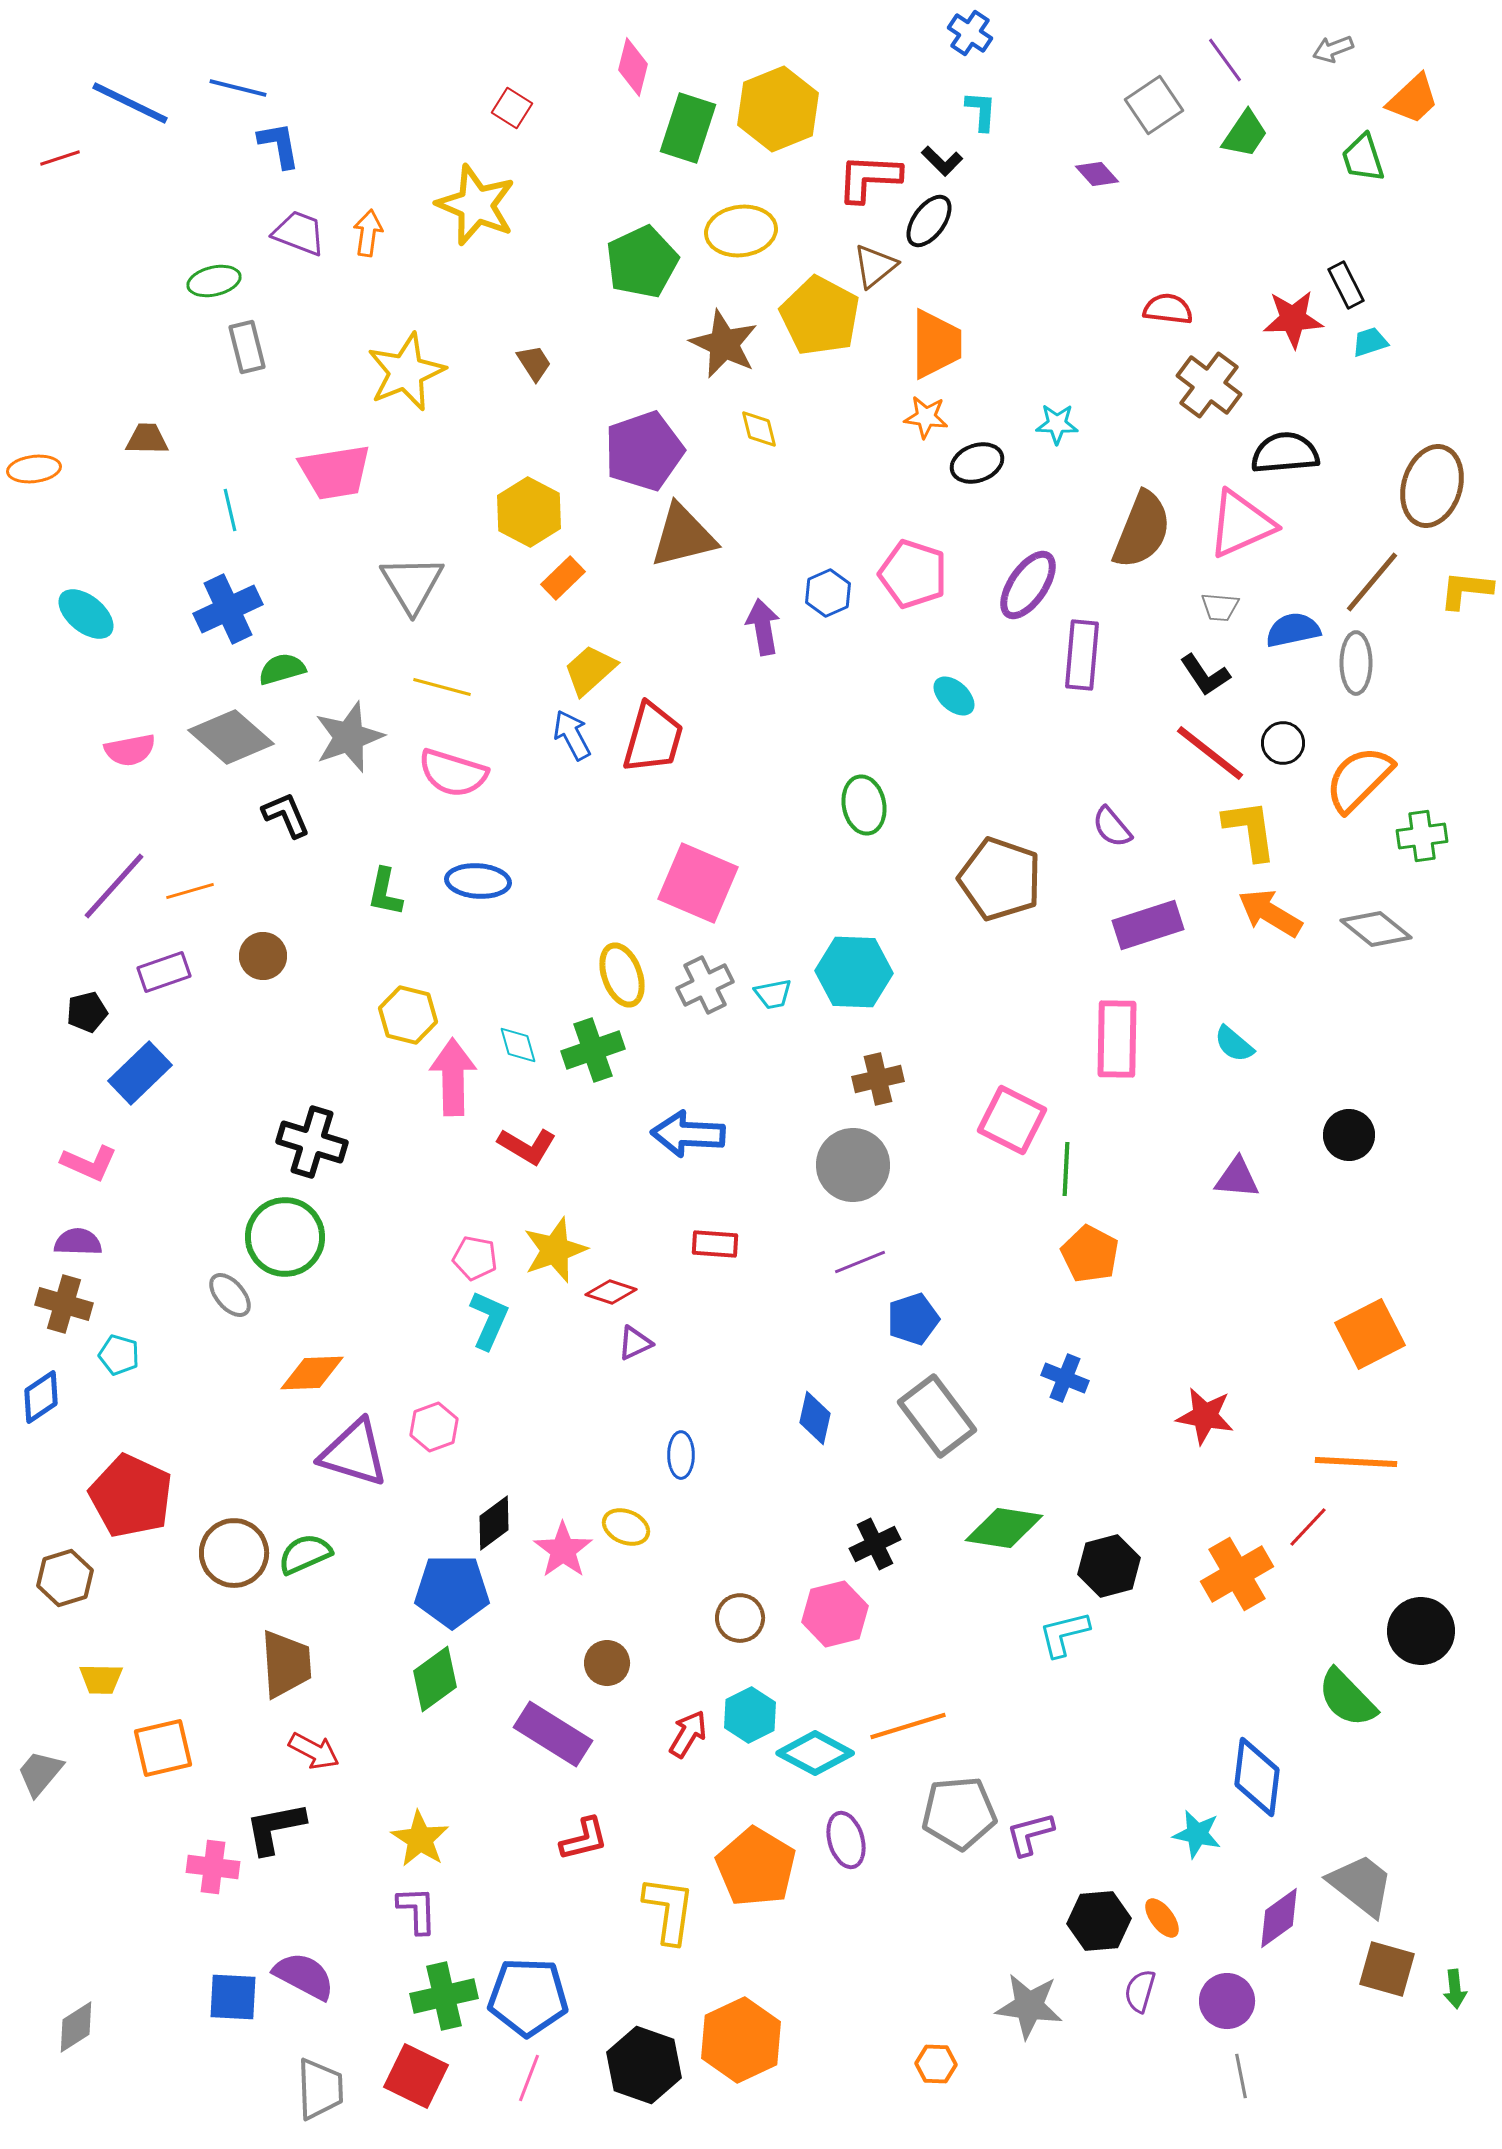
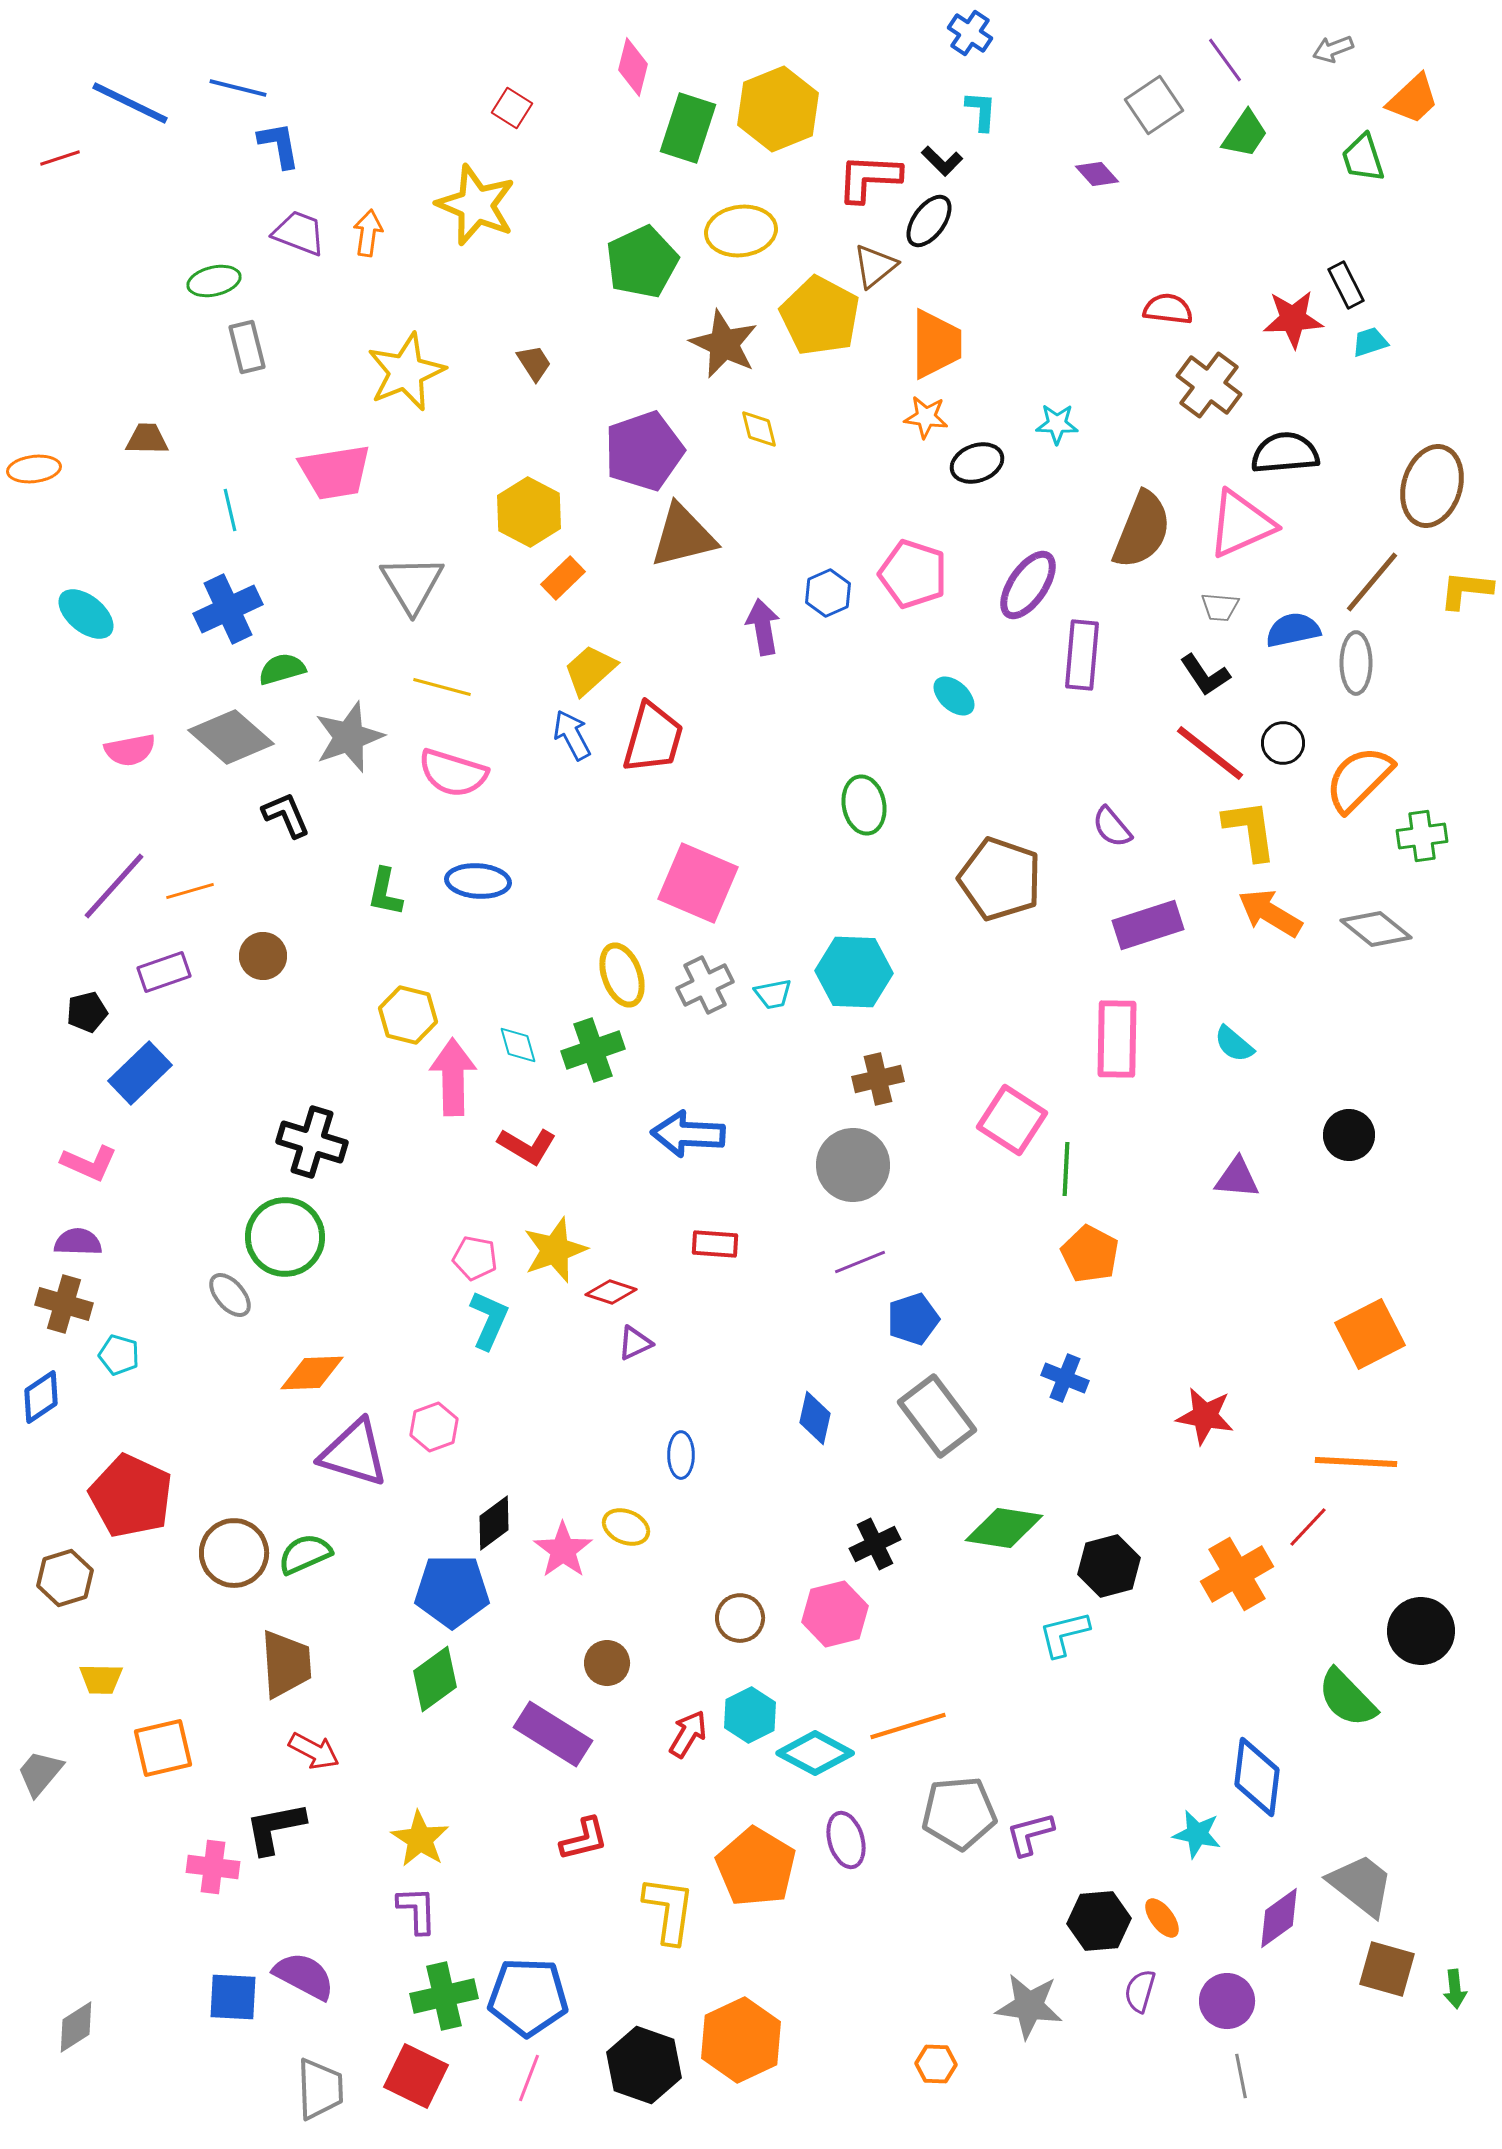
pink square at (1012, 1120): rotated 6 degrees clockwise
